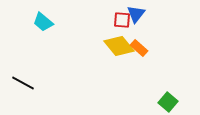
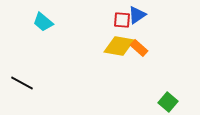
blue triangle: moved 1 px right, 1 px down; rotated 18 degrees clockwise
yellow diamond: rotated 40 degrees counterclockwise
black line: moved 1 px left
